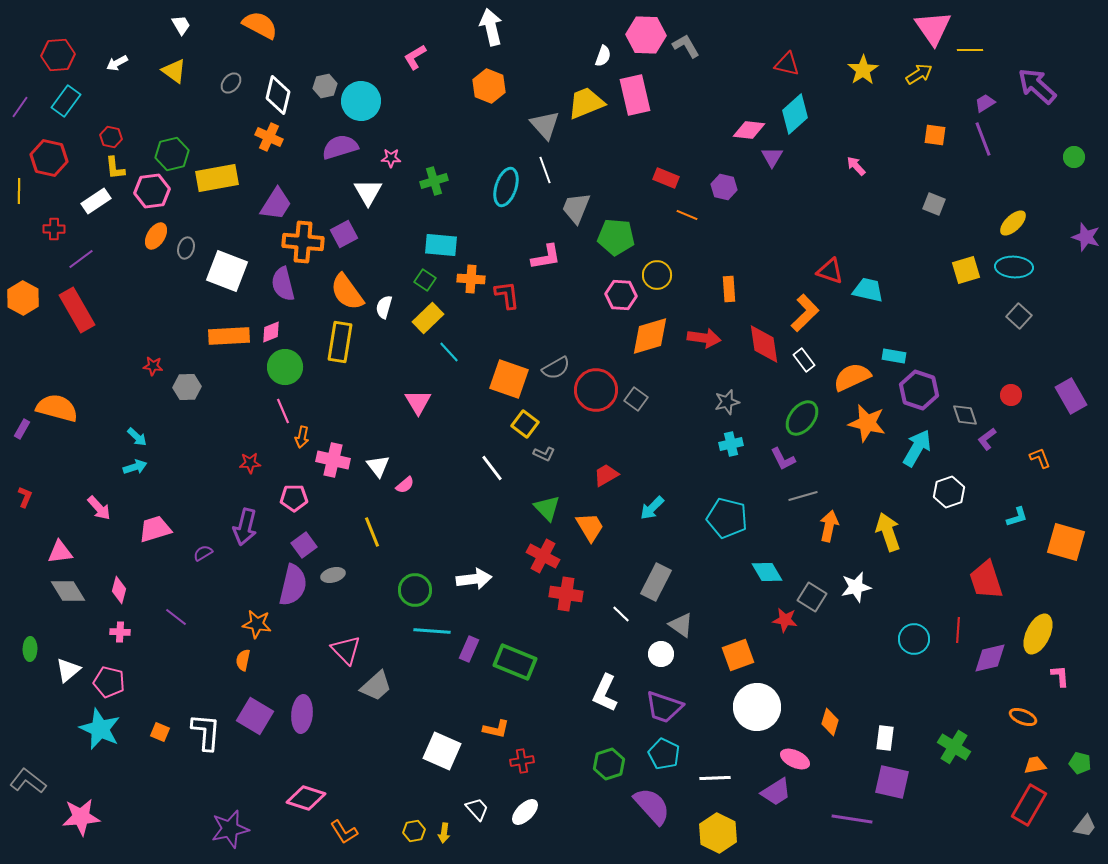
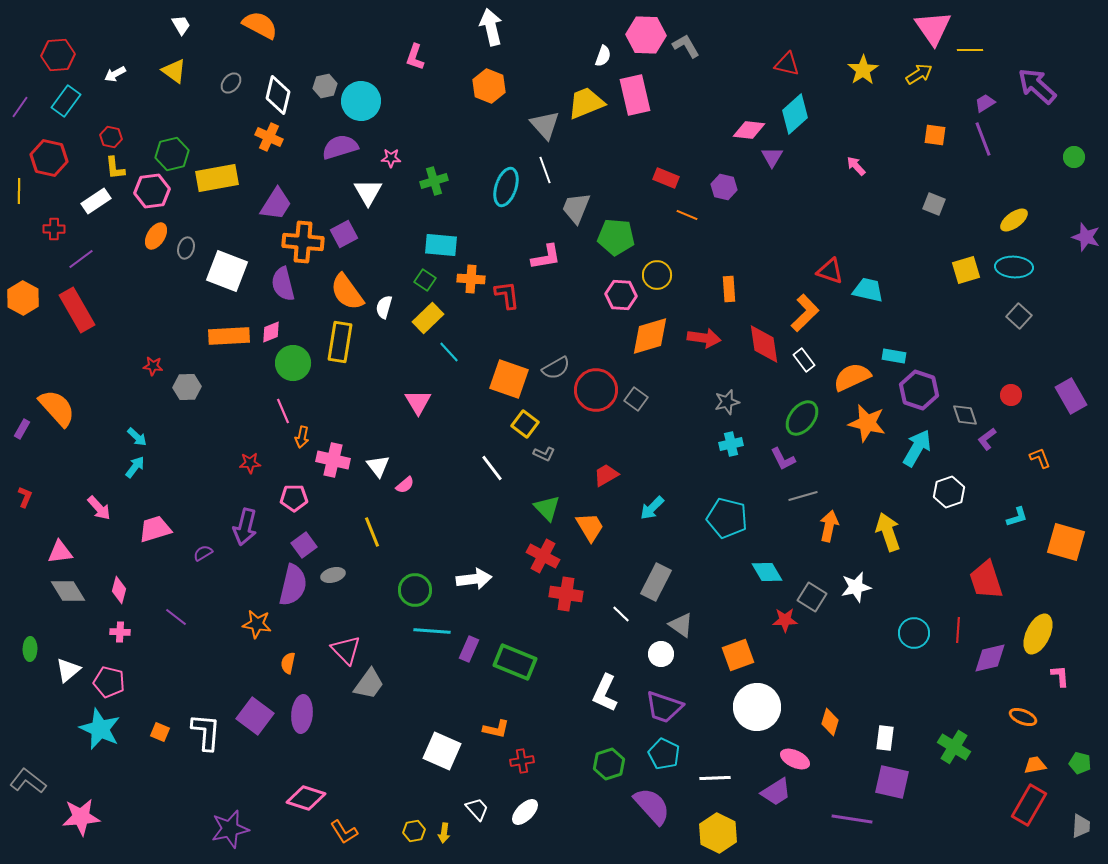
pink L-shape at (415, 57): rotated 40 degrees counterclockwise
white arrow at (117, 63): moved 2 px left, 11 px down
yellow ellipse at (1013, 223): moved 1 px right, 3 px up; rotated 8 degrees clockwise
green circle at (285, 367): moved 8 px right, 4 px up
orange semicircle at (57, 408): rotated 33 degrees clockwise
cyan arrow at (135, 467): rotated 35 degrees counterclockwise
red star at (785, 620): rotated 10 degrees counterclockwise
cyan circle at (914, 639): moved 6 px up
orange semicircle at (243, 660): moved 45 px right, 3 px down
gray trapezoid at (376, 686): moved 7 px left, 2 px up; rotated 12 degrees counterclockwise
purple square at (255, 716): rotated 6 degrees clockwise
gray trapezoid at (1085, 826): moved 4 px left; rotated 35 degrees counterclockwise
